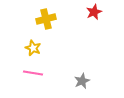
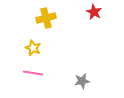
red star: rotated 21 degrees counterclockwise
yellow cross: moved 1 px up
gray star: rotated 14 degrees clockwise
